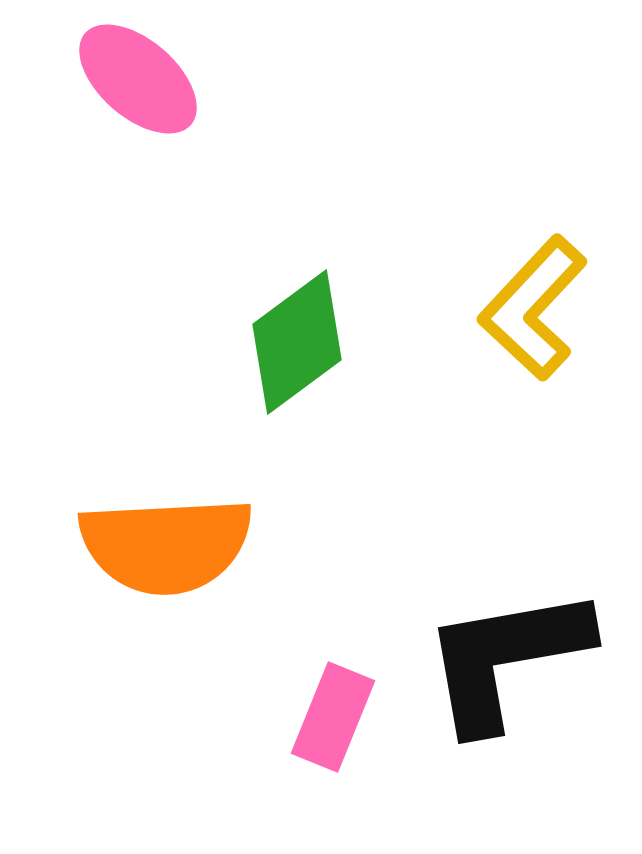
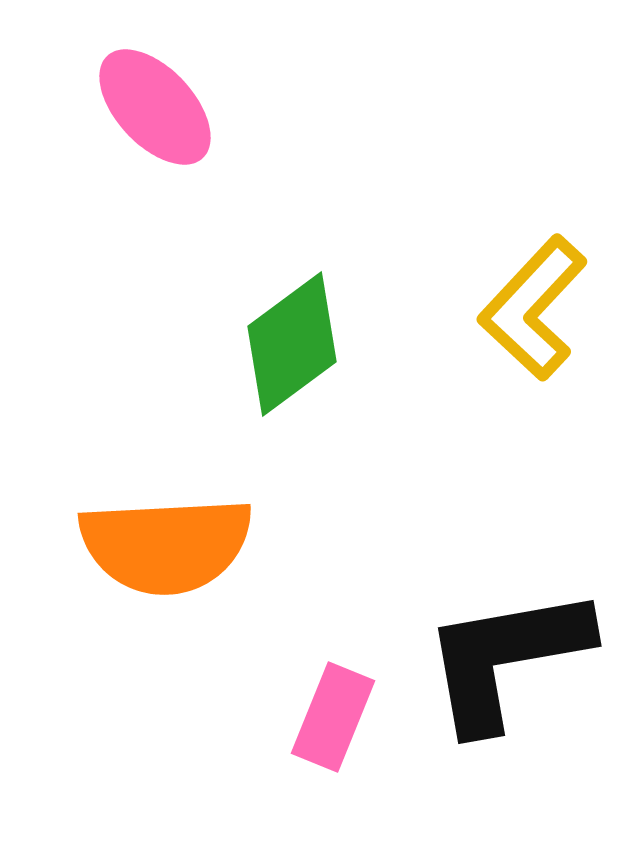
pink ellipse: moved 17 px right, 28 px down; rotated 6 degrees clockwise
green diamond: moved 5 px left, 2 px down
